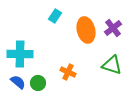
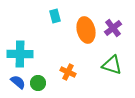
cyan rectangle: rotated 48 degrees counterclockwise
